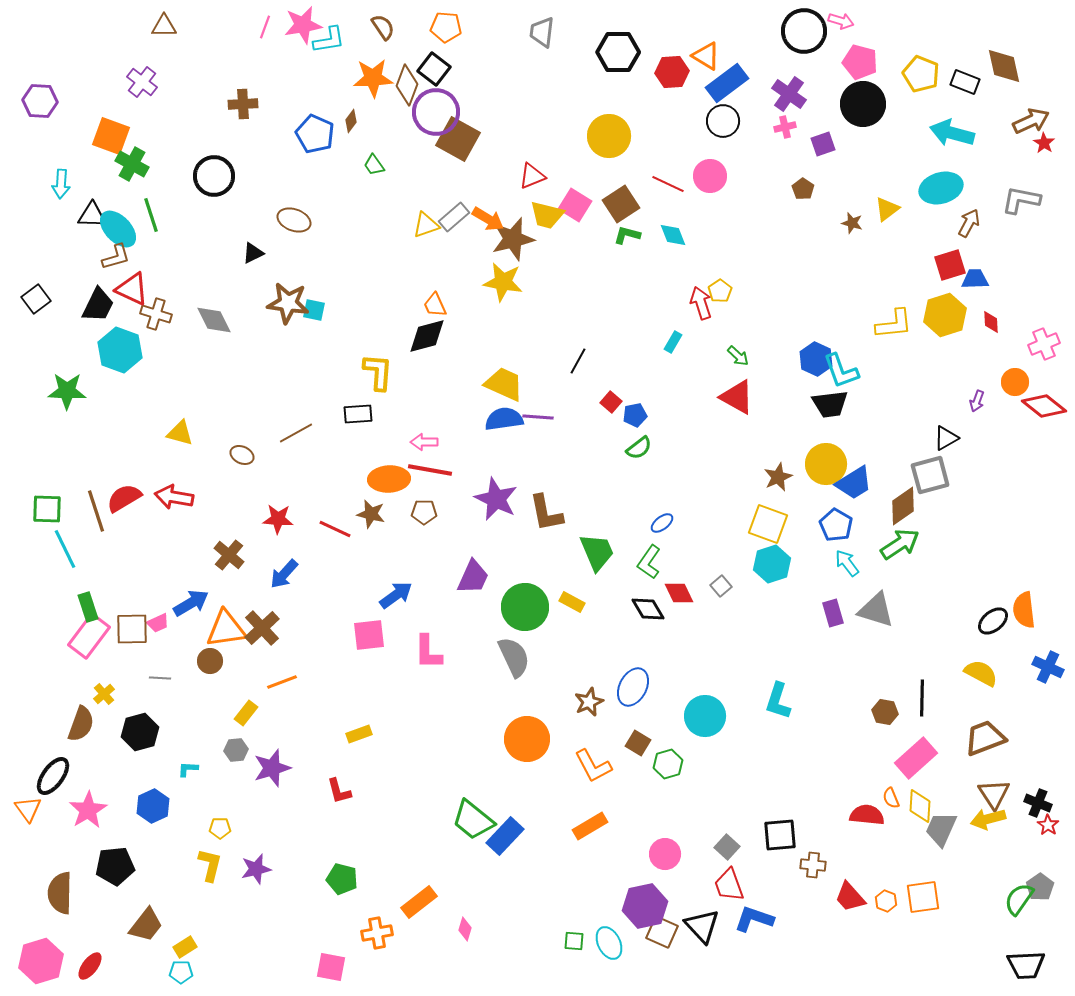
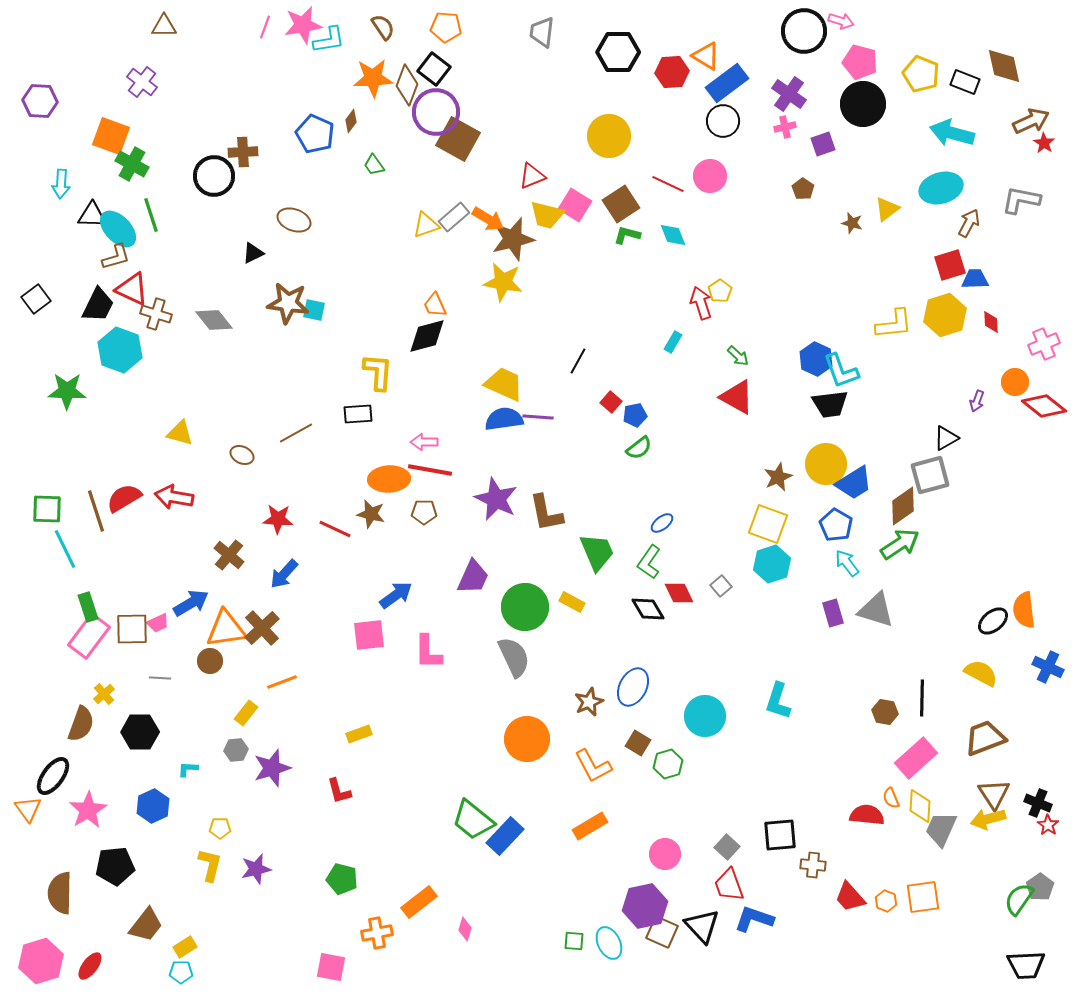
brown cross at (243, 104): moved 48 px down
gray diamond at (214, 320): rotated 12 degrees counterclockwise
black hexagon at (140, 732): rotated 15 degrees clockwise
